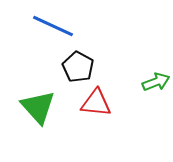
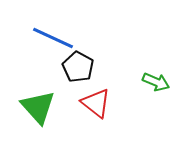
blue line: moved 12 px down
green arrow: rotated 44 degrees clockwise
red triangle: rotated 32 degrees clockwise
